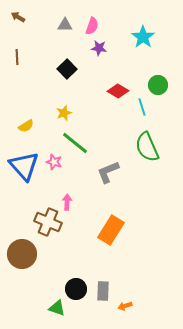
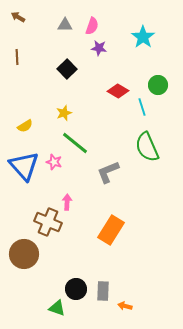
yellow semicircle: moved 1 px left
brown circle: moved 2 px right
orange arrow: rotated 32 degrees clockwise
